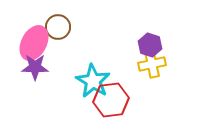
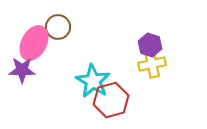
purple star: moved 13 px left, 3 px down
red hexagon: rotated 8 degrees counterclockwise
